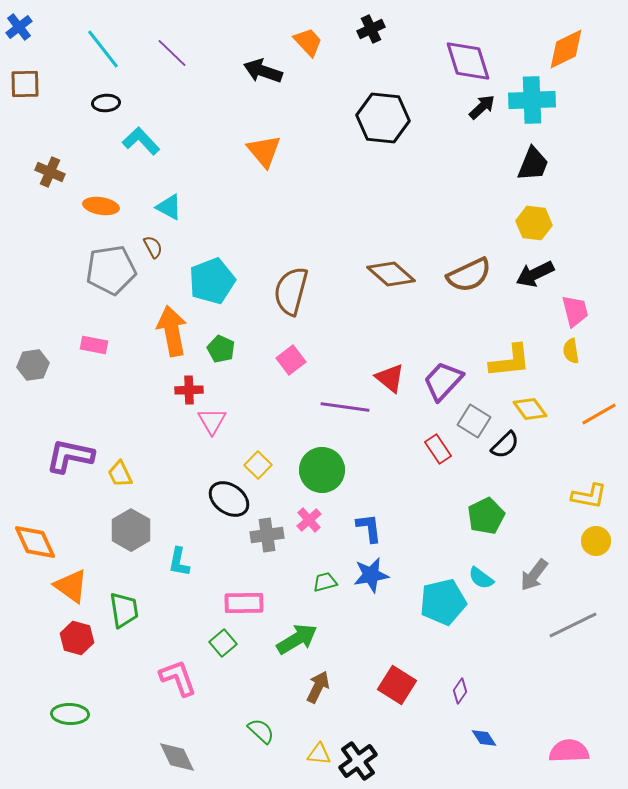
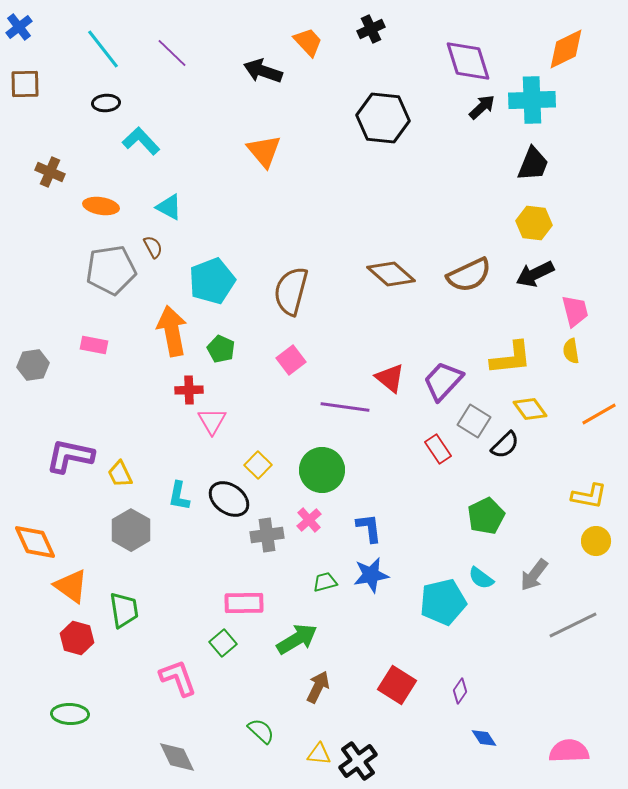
yellow L-shape at (510, 361): moved 1 px right, 3 px up
cyan L-shape at (179, 562): moved 66 px up
